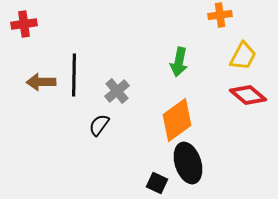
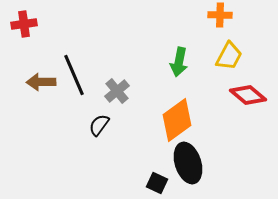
orange cross: rotated 10 degrees clockwise
yellow trapezoid: moved 14 px left
black line: rotated 24 degrees counterclockwise
